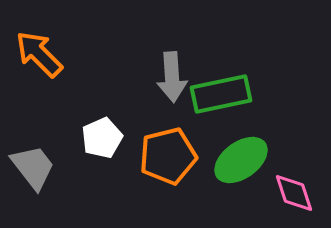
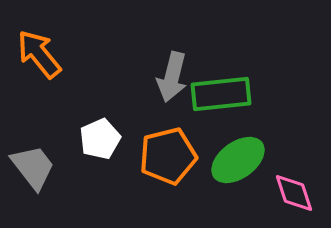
orange arrow: rotated 6 degrees clockwise
gray arrow: rotated 18 degrees clockwise
green rectangle: rotated 6 degrees clockwise
white pentagon: moved 2 px left, 1 px down
green ellipse: moved 3 px left
